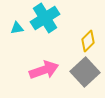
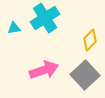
cyan triangle: moved 3 px left
yellow diamond: moved 2 px right, 1 px up
gray square: moved 3 px down
